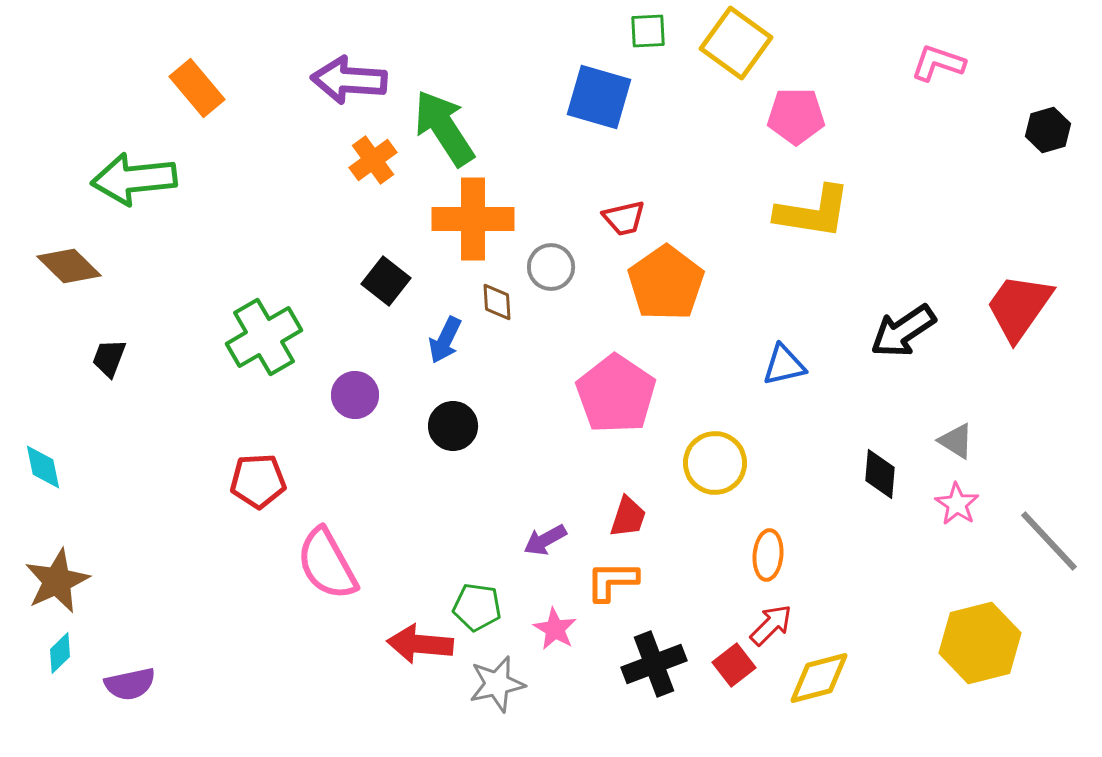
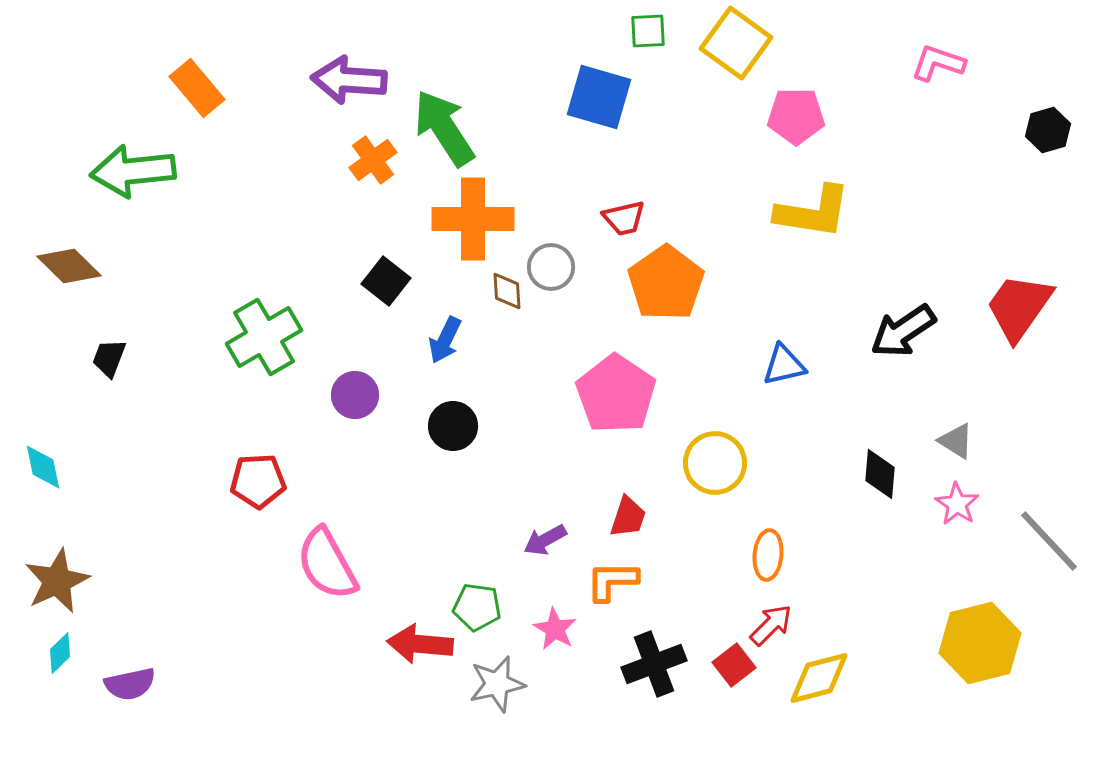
green arrow at (134, 179): moved 1 px left, 8 px up
brown diamond at (497, 302): moved 10 px right, 11 px up
